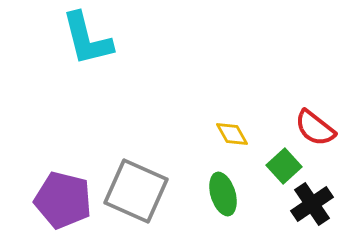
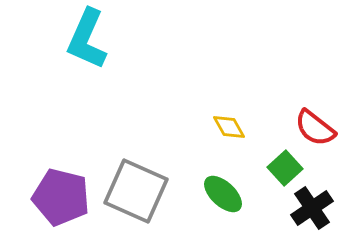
cyan L-shape: rotated 38 degrees clockwise
yellow diamond: moved 3 px left, 7 px up
green square: moved 1 px right, 2 px down
green ellipse: rotated 30 degrees counterclockwise
purple pentagon: moved 2 px left, 3 px up
black cross: moved 4 px down
